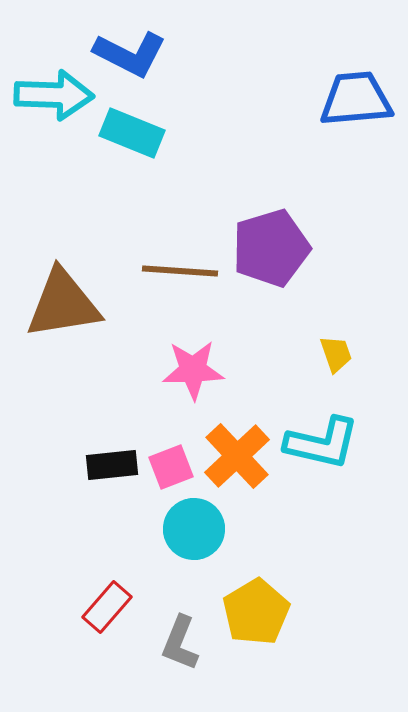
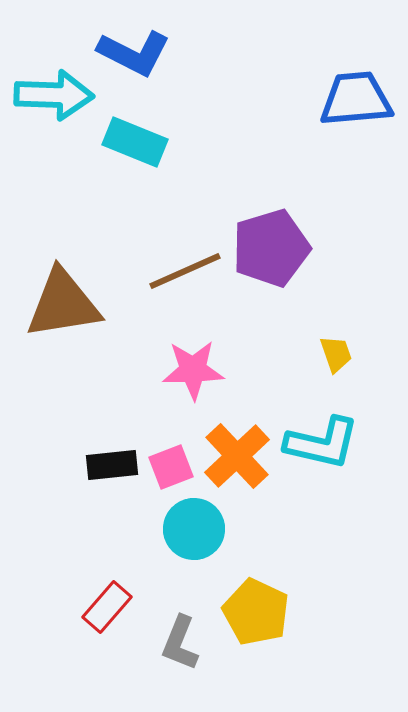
blue L-shape: moved 4 px right, 1 px up
cyan rectangle: moved 3 px right, 9 px down
brown line: moved 5 px right; rotated 28 degrees counterclockwise
yellow pentagon: rotated 16 degrees counterclockwise
